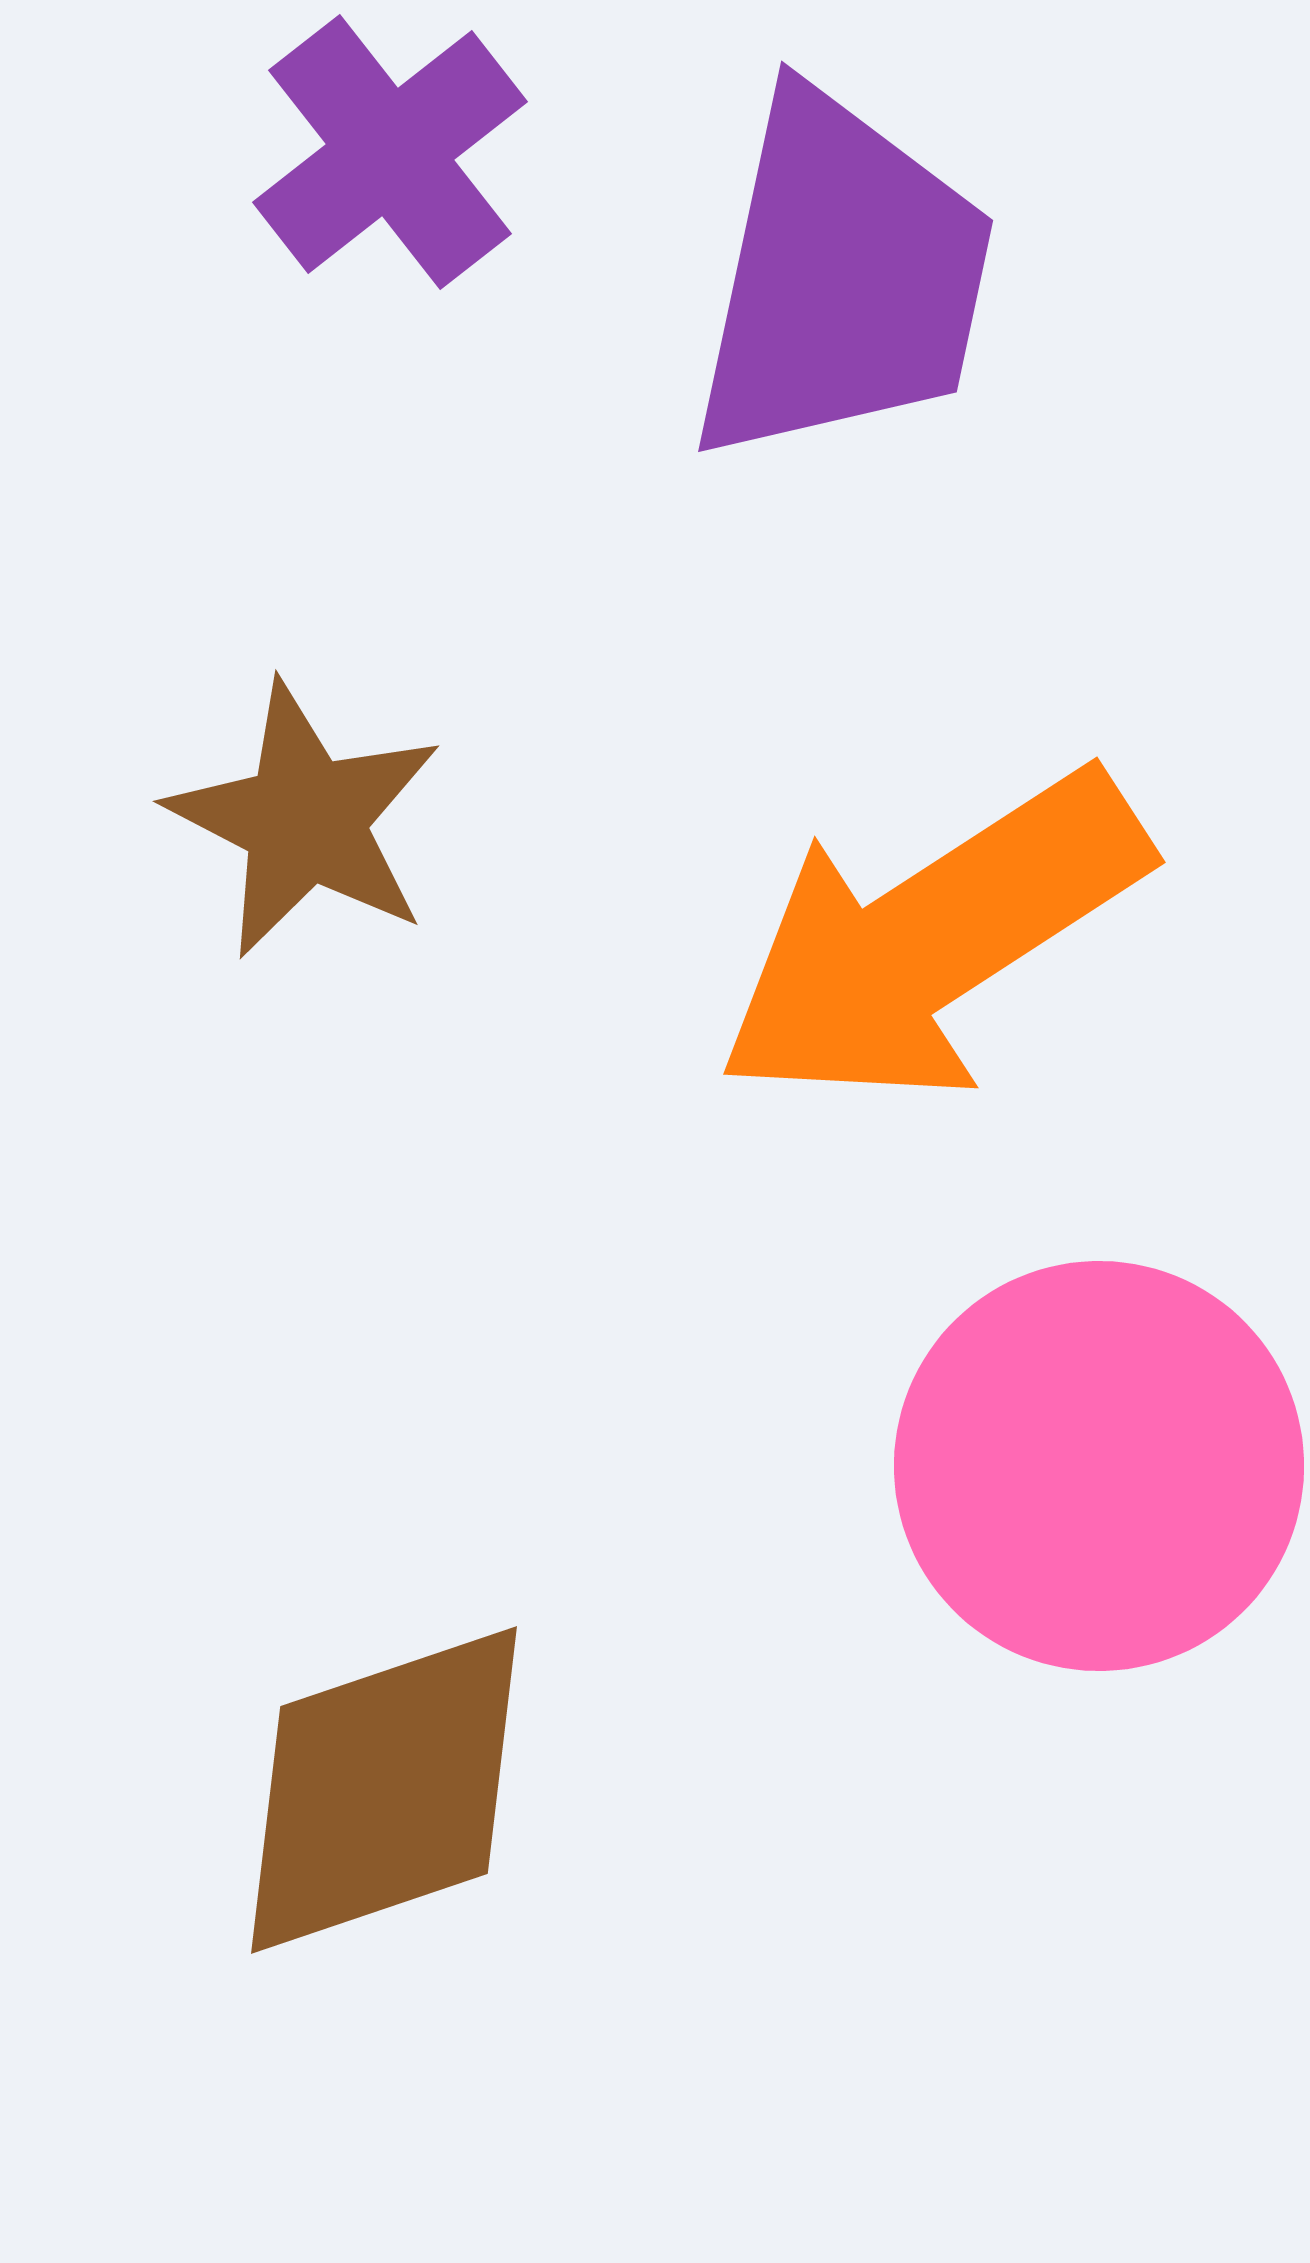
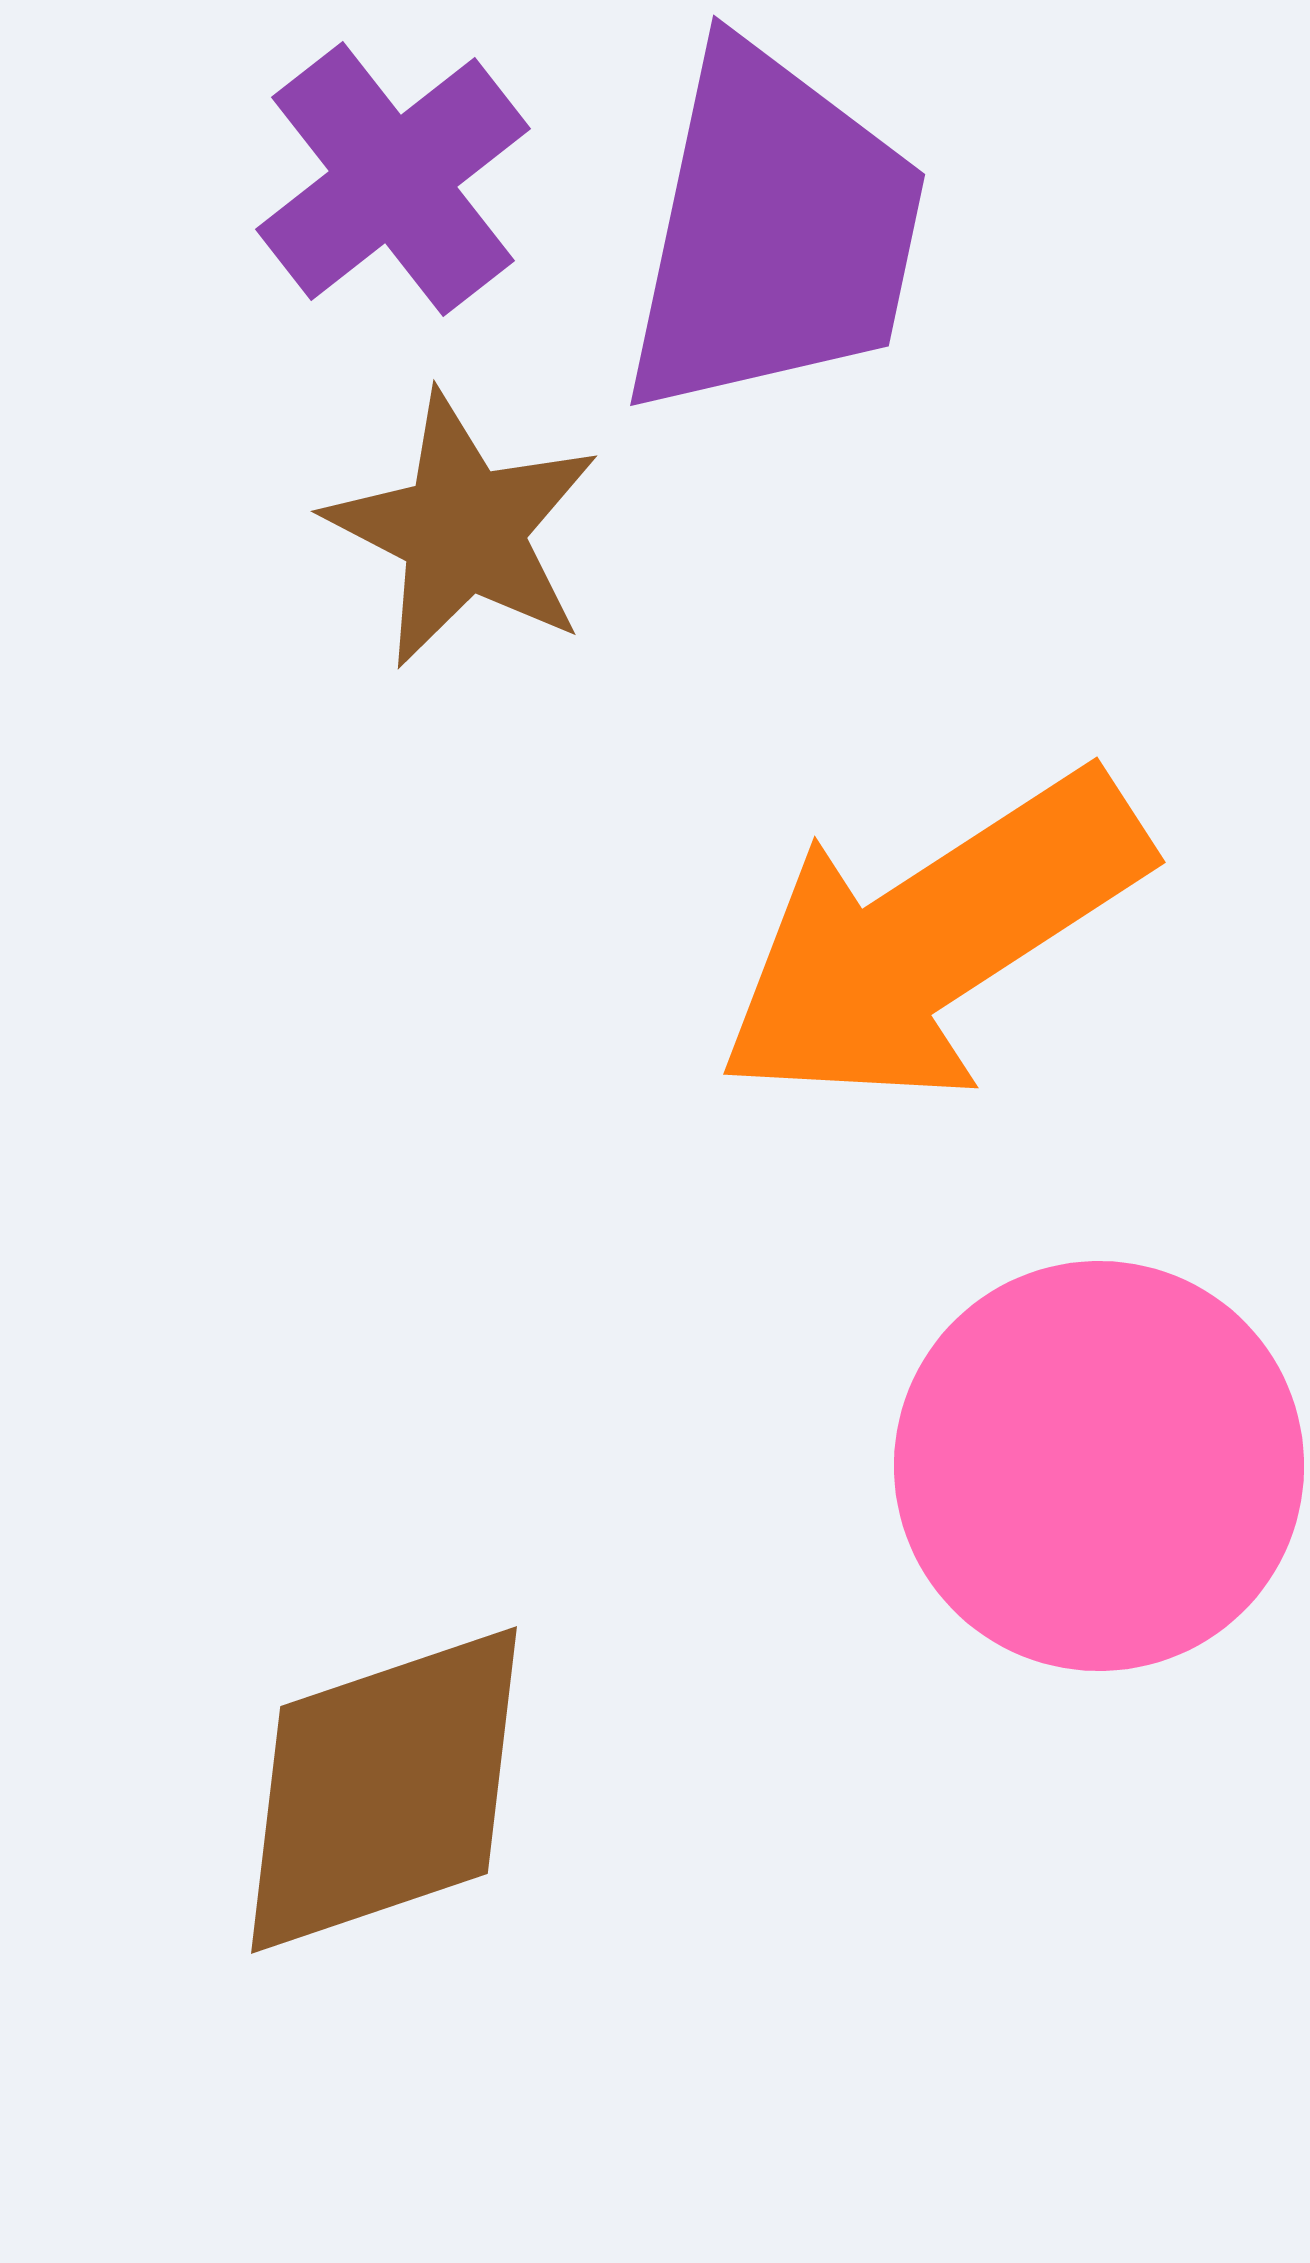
purple cross: moved 3 px right, 27 px down
purple trapezoid: moved 68 px left, 46 px up
brown star: moved 158 px right, 290 px up
